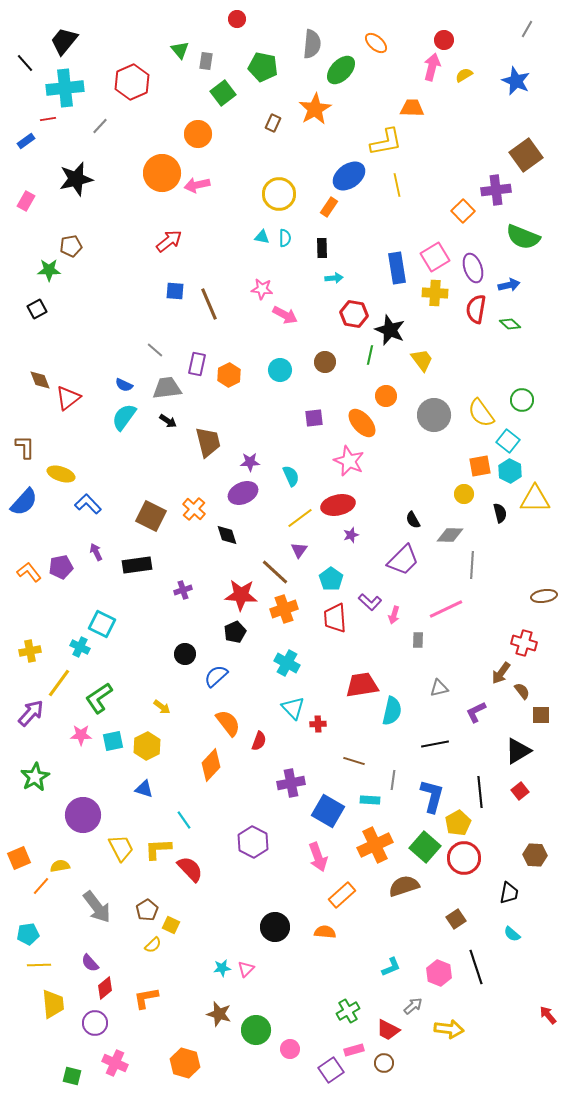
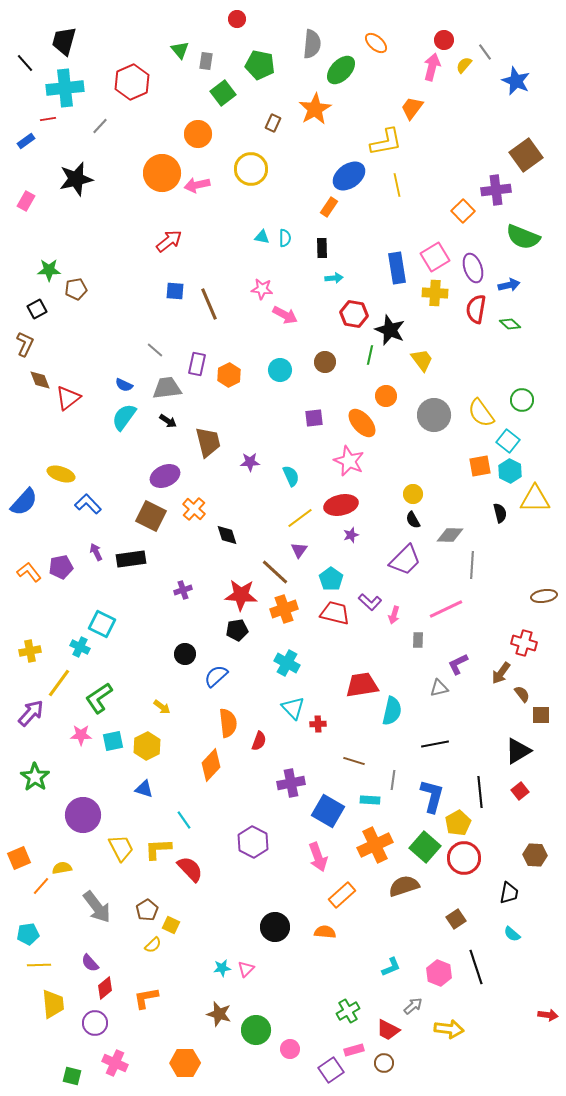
gray line at (527, 29): moved 42 px left, 23 px down; rotated 66 degrees counterclockwise
black trapezoid at (64, 41): rotated 24 degrees counterclockwise
green pentagon at (263, 67): moved 3 px left, 2 px up
yellow semicircle at (464, 75): moved 10 px up; rotated 18 degrees counterclockwise
orange trapezoid at (412, 108): rotated 55 degrees counterclockwise
yellow circle at (279, 194): moved 28 px left, 25 px up
brown pentagon at (71, 246): moved 5 px right, 43 px down
brown L-shape at (25, 447): moved 103 px up; rotated 25 degrees clockwise
purple ellipse at (243, 493): moved 78 px left, 17 px up
yellow circle at (464, 494): moved 51 px left
red ellipse at (338, 505): moved 3 px right
purple trapezoid at (403, 560): moved 2 px right
black rectangle at (137, 565): moved 6 px left, 6 px up
red trapezoid at (335, 618): moved 5 px up; rotated 108 degrees clockwise
black pentagon at (235, 632): moved 2 px right, 2 px up; rotated 15 degrees clockwise
brown semicircle at (522, 691): moved 3 px down
purple L-shape at (476, 712): moved 18 px left, 48 px up
orange semicircle at (228, 723): rotated 32 degrees clockwise
green star at (35, 777): rotated 8 degrees counterclockwise
yellow semicircle at (60, 866): moved 2 px right, 2 px down
red arrow at (548, 1015): rotated 138 degrees clockwise
orange hexagon at (185, 1063): rotated 16 degrees counterclockwise
